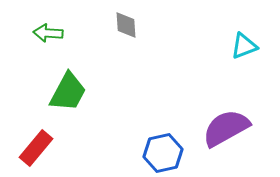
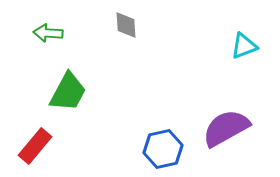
red rectangle: moved 1 px left, 2 px up
blue hexagon: moved 4 px up
